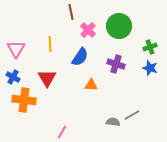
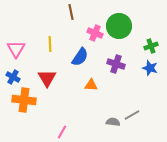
pink cross: moved 7 px right, 3 px down; rotated 21 degrees counterclockwise
green cross: moved 1 px right, 1 px up
